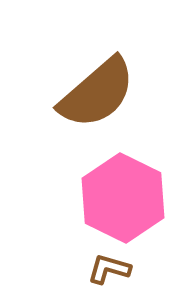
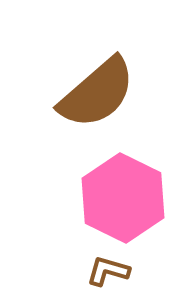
brown L-shape: moved 1 px left, 2 px down
